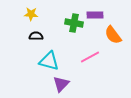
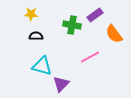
purple rectangle: rotated 35 degrees counterclockwise
green cross: moved 2 px left, 2 px down
orange semicircle: moved 1 px right, 1 px up
cyan triangle: moved 7 px left, 5 px down
